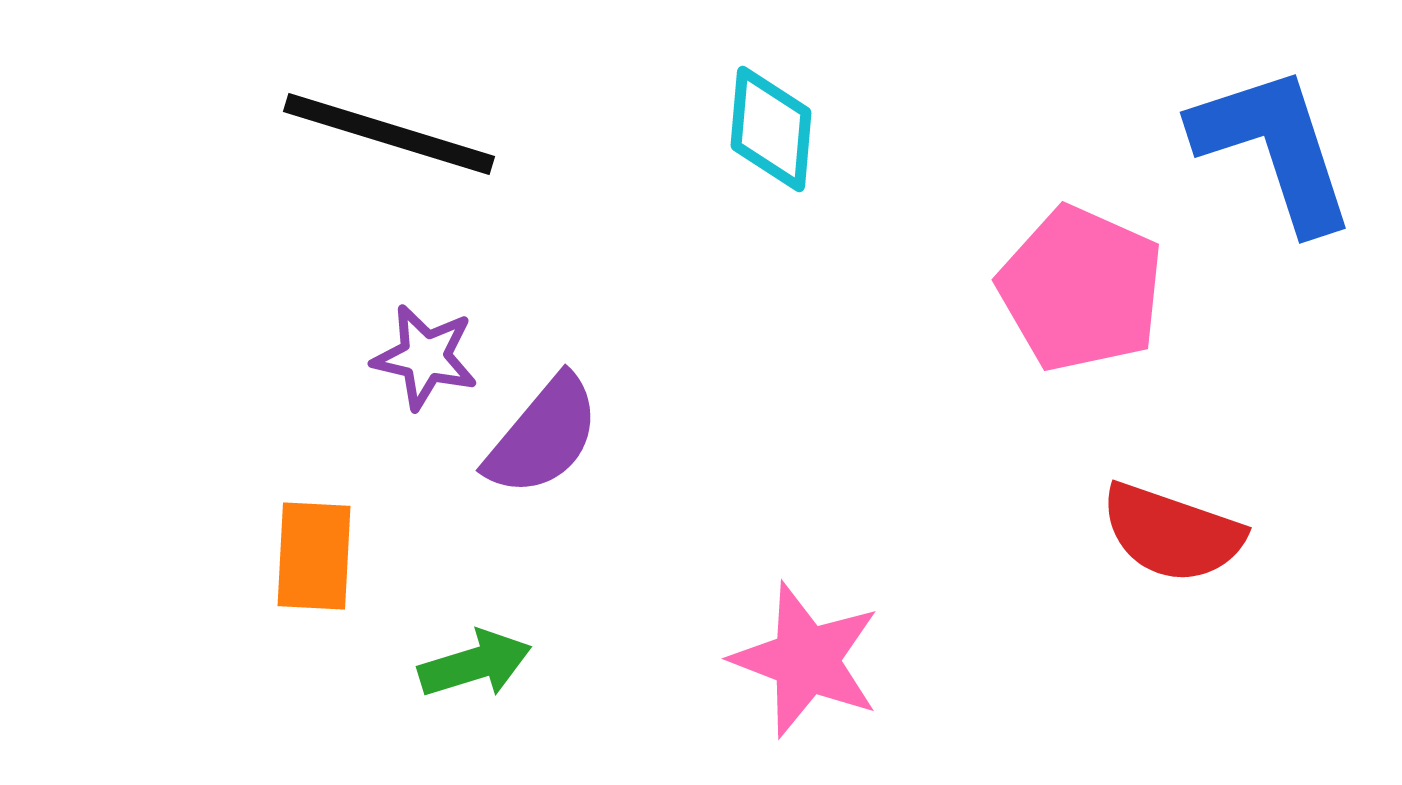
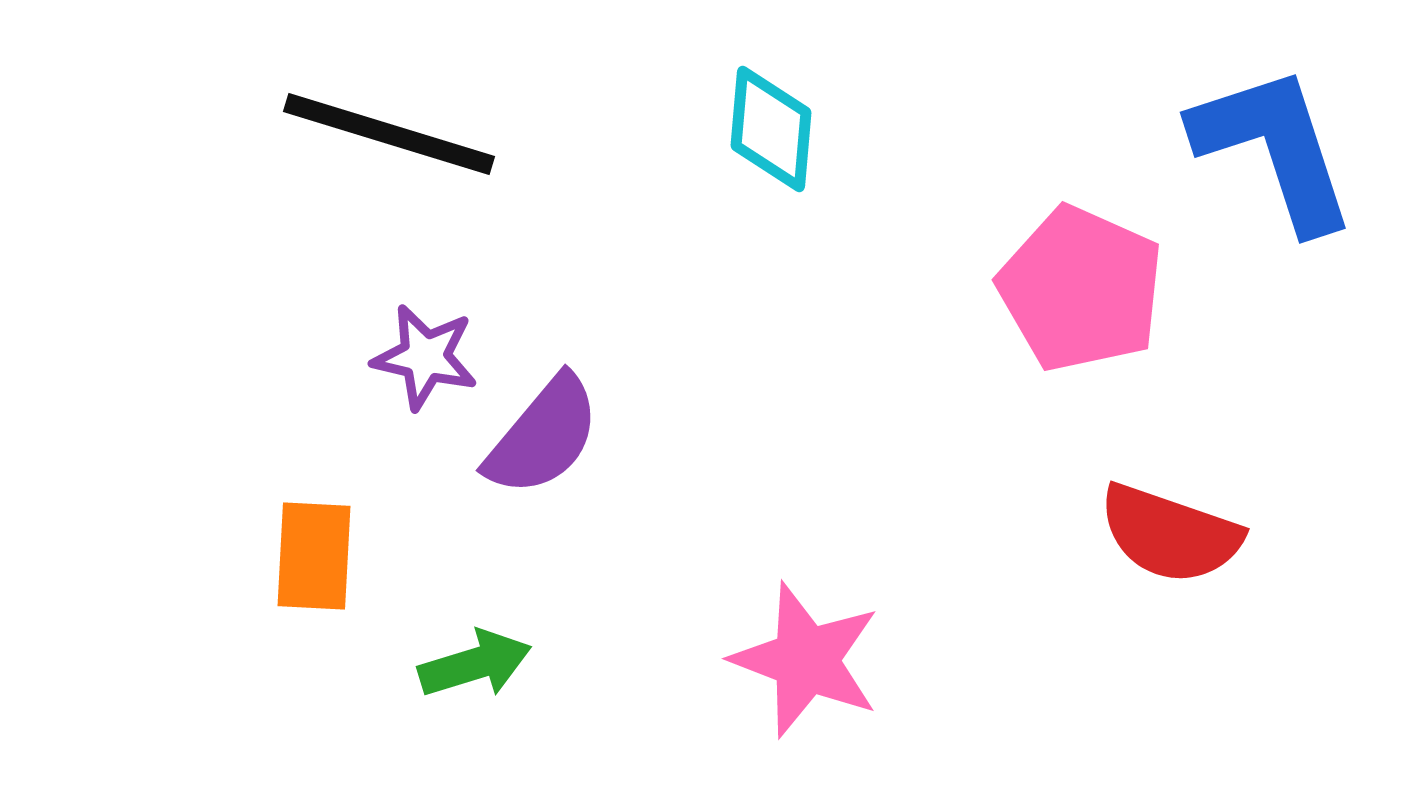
red semicircle: moved 2 px left, 1 px down
